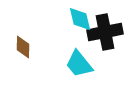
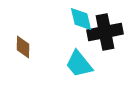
cyan diamond: moved 1 px right
